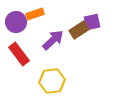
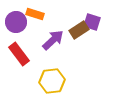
orange rectangle: rotated 36 degrees clockwise
purple square: rotated 30 degrees clockwise
